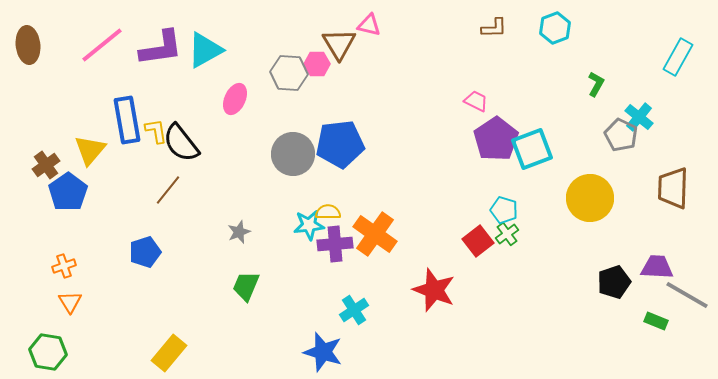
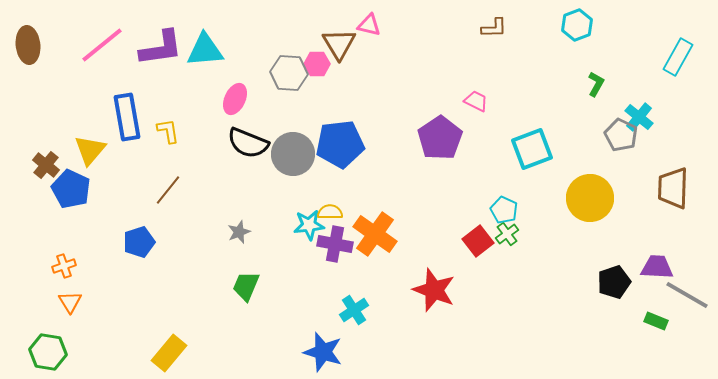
cyan hexagon at (555, 28): moved 22 px right, 3 px up
cyan triangle at (205, 50): rotated 24 degrees clockwise
blue rectangle at (127, 120): moved 3 px up
yellow L-shape at (156, 131): moved 12 px right
purple pentagon at (496, 139): moved 56 px left, 1 px up
black semicircle at (181, 143): moved 67 px right; rotated 30 degrees counterclockwise
brown cross at (46, 165): rotated 16 degrees counterclockwise
blue pentagon at (68, 192): moved 3 px right, 3 px up; rotated 12 degrees counterclockwise
cyan pentagon at (504, 210): rotated 8 degrees clockwise
yellow semicircle at (328, 212): moved 2 px right
purple cross at (335, 244): rotated 16 degrees clockwise
blue pentagon at (145, 252): moved 6 px left, 10 px up
